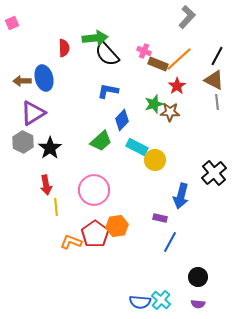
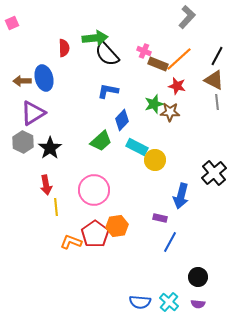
red star: rotated 24 degrees counterclockwise
cyan cross: moved 8 px right, 2 px down
